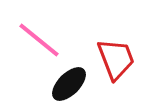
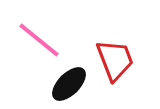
red trapezoid: moved 1 px left, 1 px down
